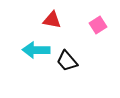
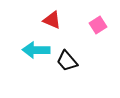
red triangle: rotated 12 degrees clockwise
